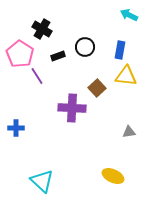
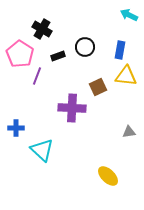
purple line: rotated 54 degrees clockwise
brown square: moved 1 px right, 1 px up; rotated 18 degrees clockwise
yellow ellipse: moved 5 px left; rotated 20 degrees clockwise
cyan triangle: moved 31 px up
